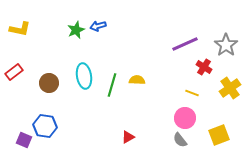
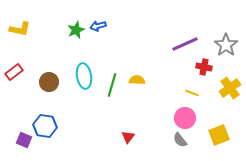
red cross: rotated 21 degrees counterclockwise
brown circle: moved 1 px up
red triangle: rotated 24 degrees counterclockwise
